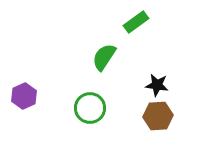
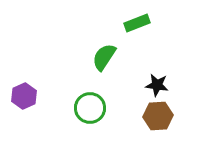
green rectangle: moved 1 px right, 1 px down; rotated 15 degrees clockwise
